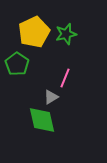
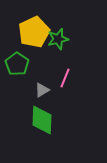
green star: moved 8 px left, 5 px down
gray triangle: moved 9 px left, 7 px up
green diamond: rotated 16 degrees clockwise
